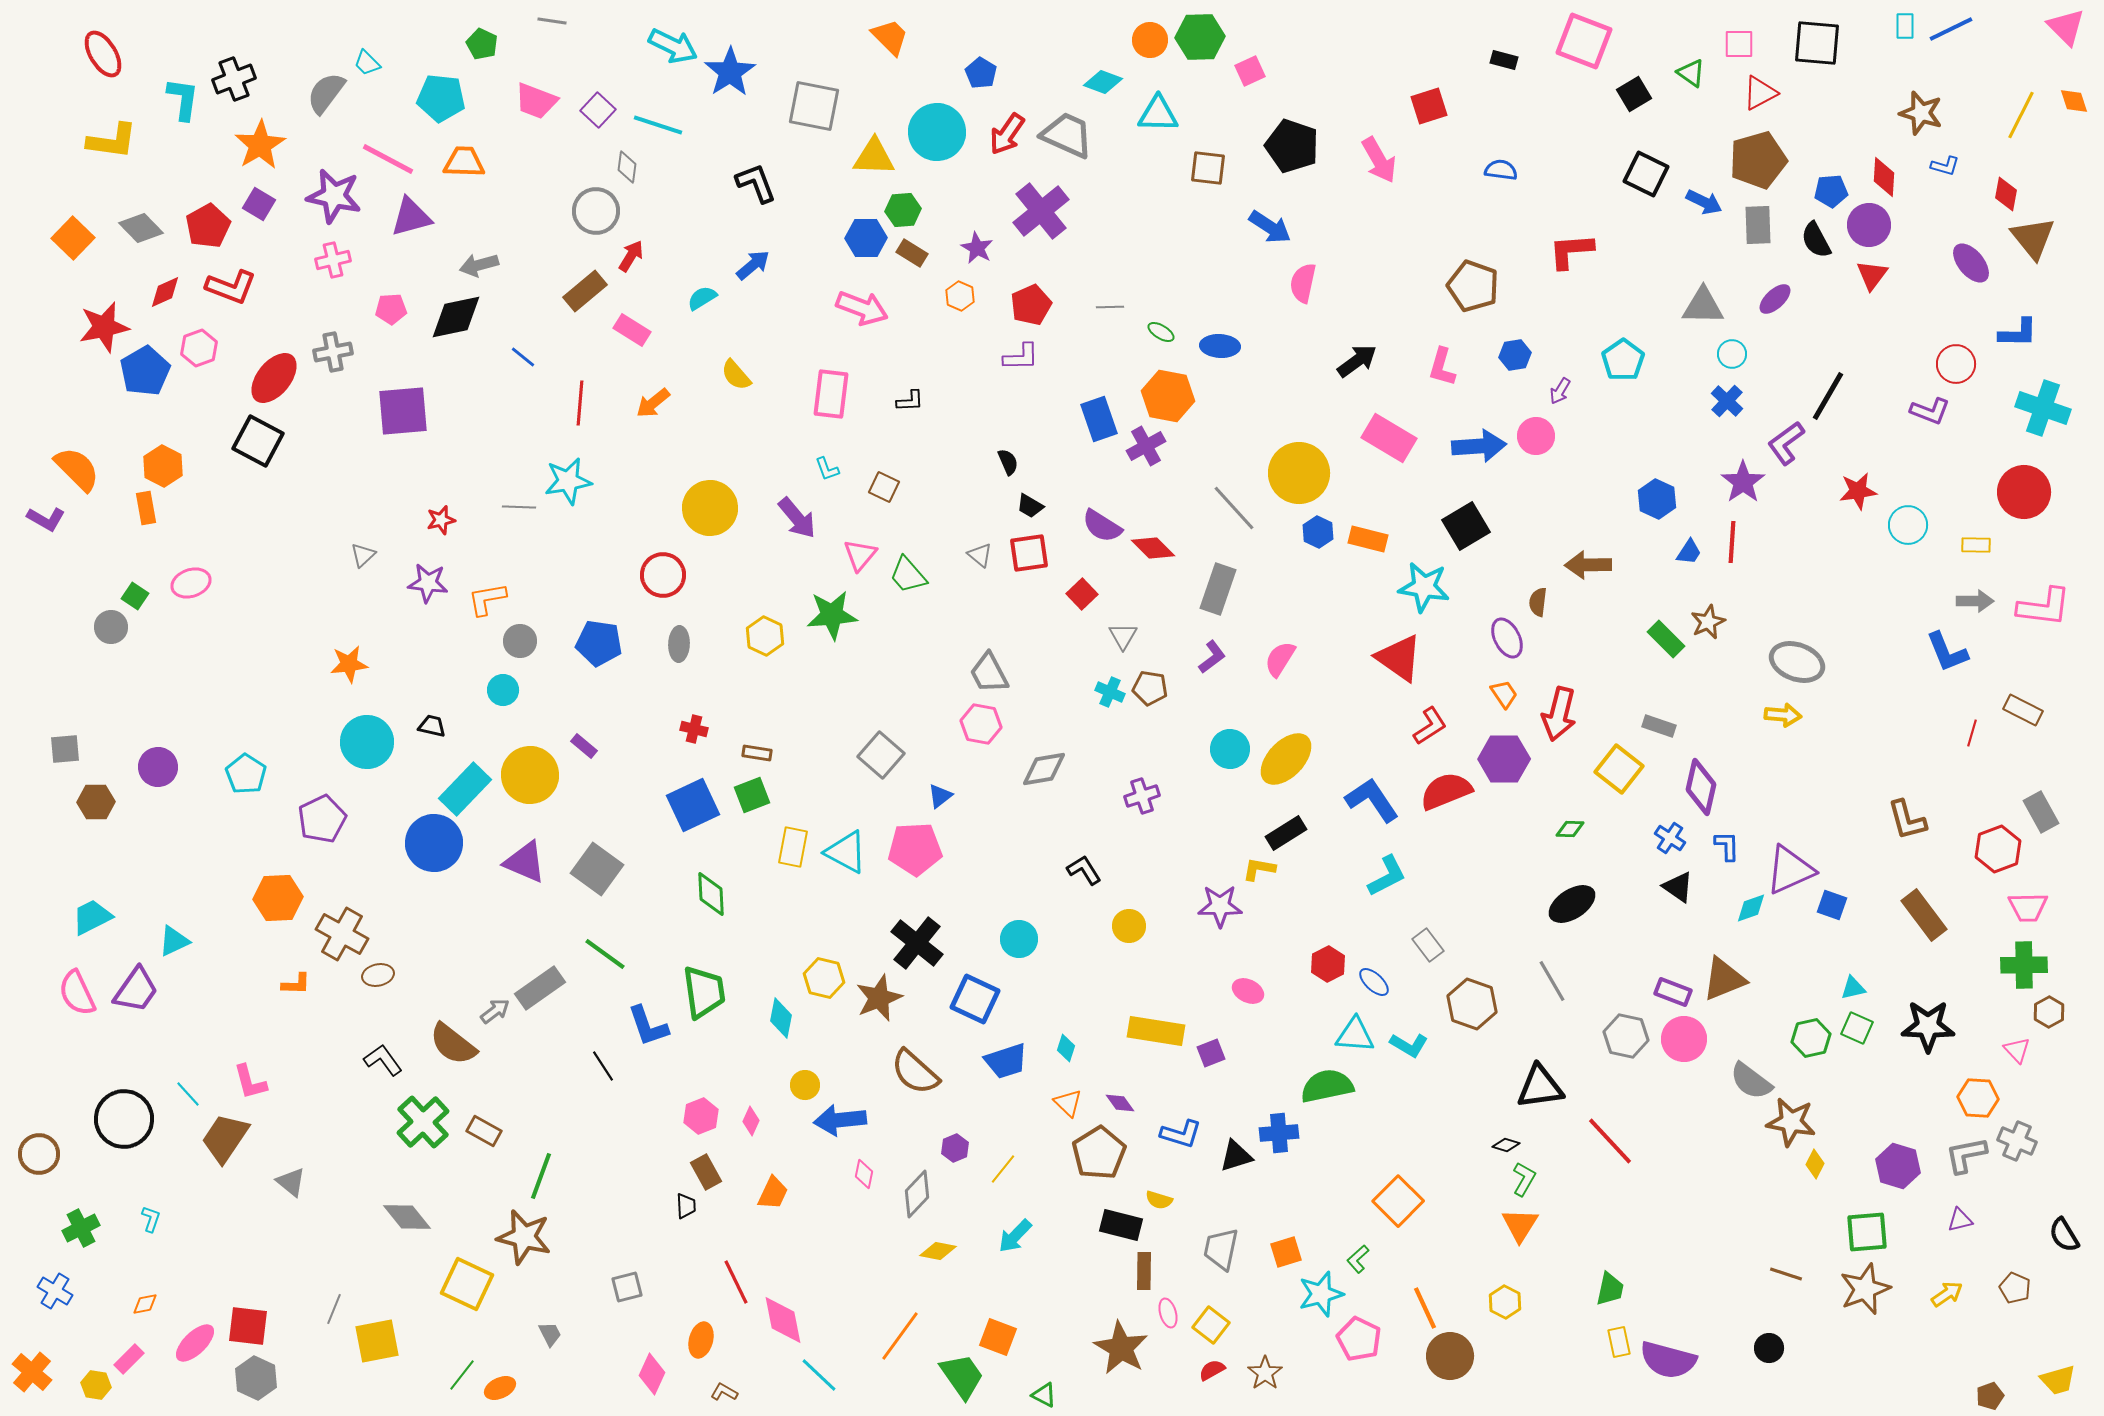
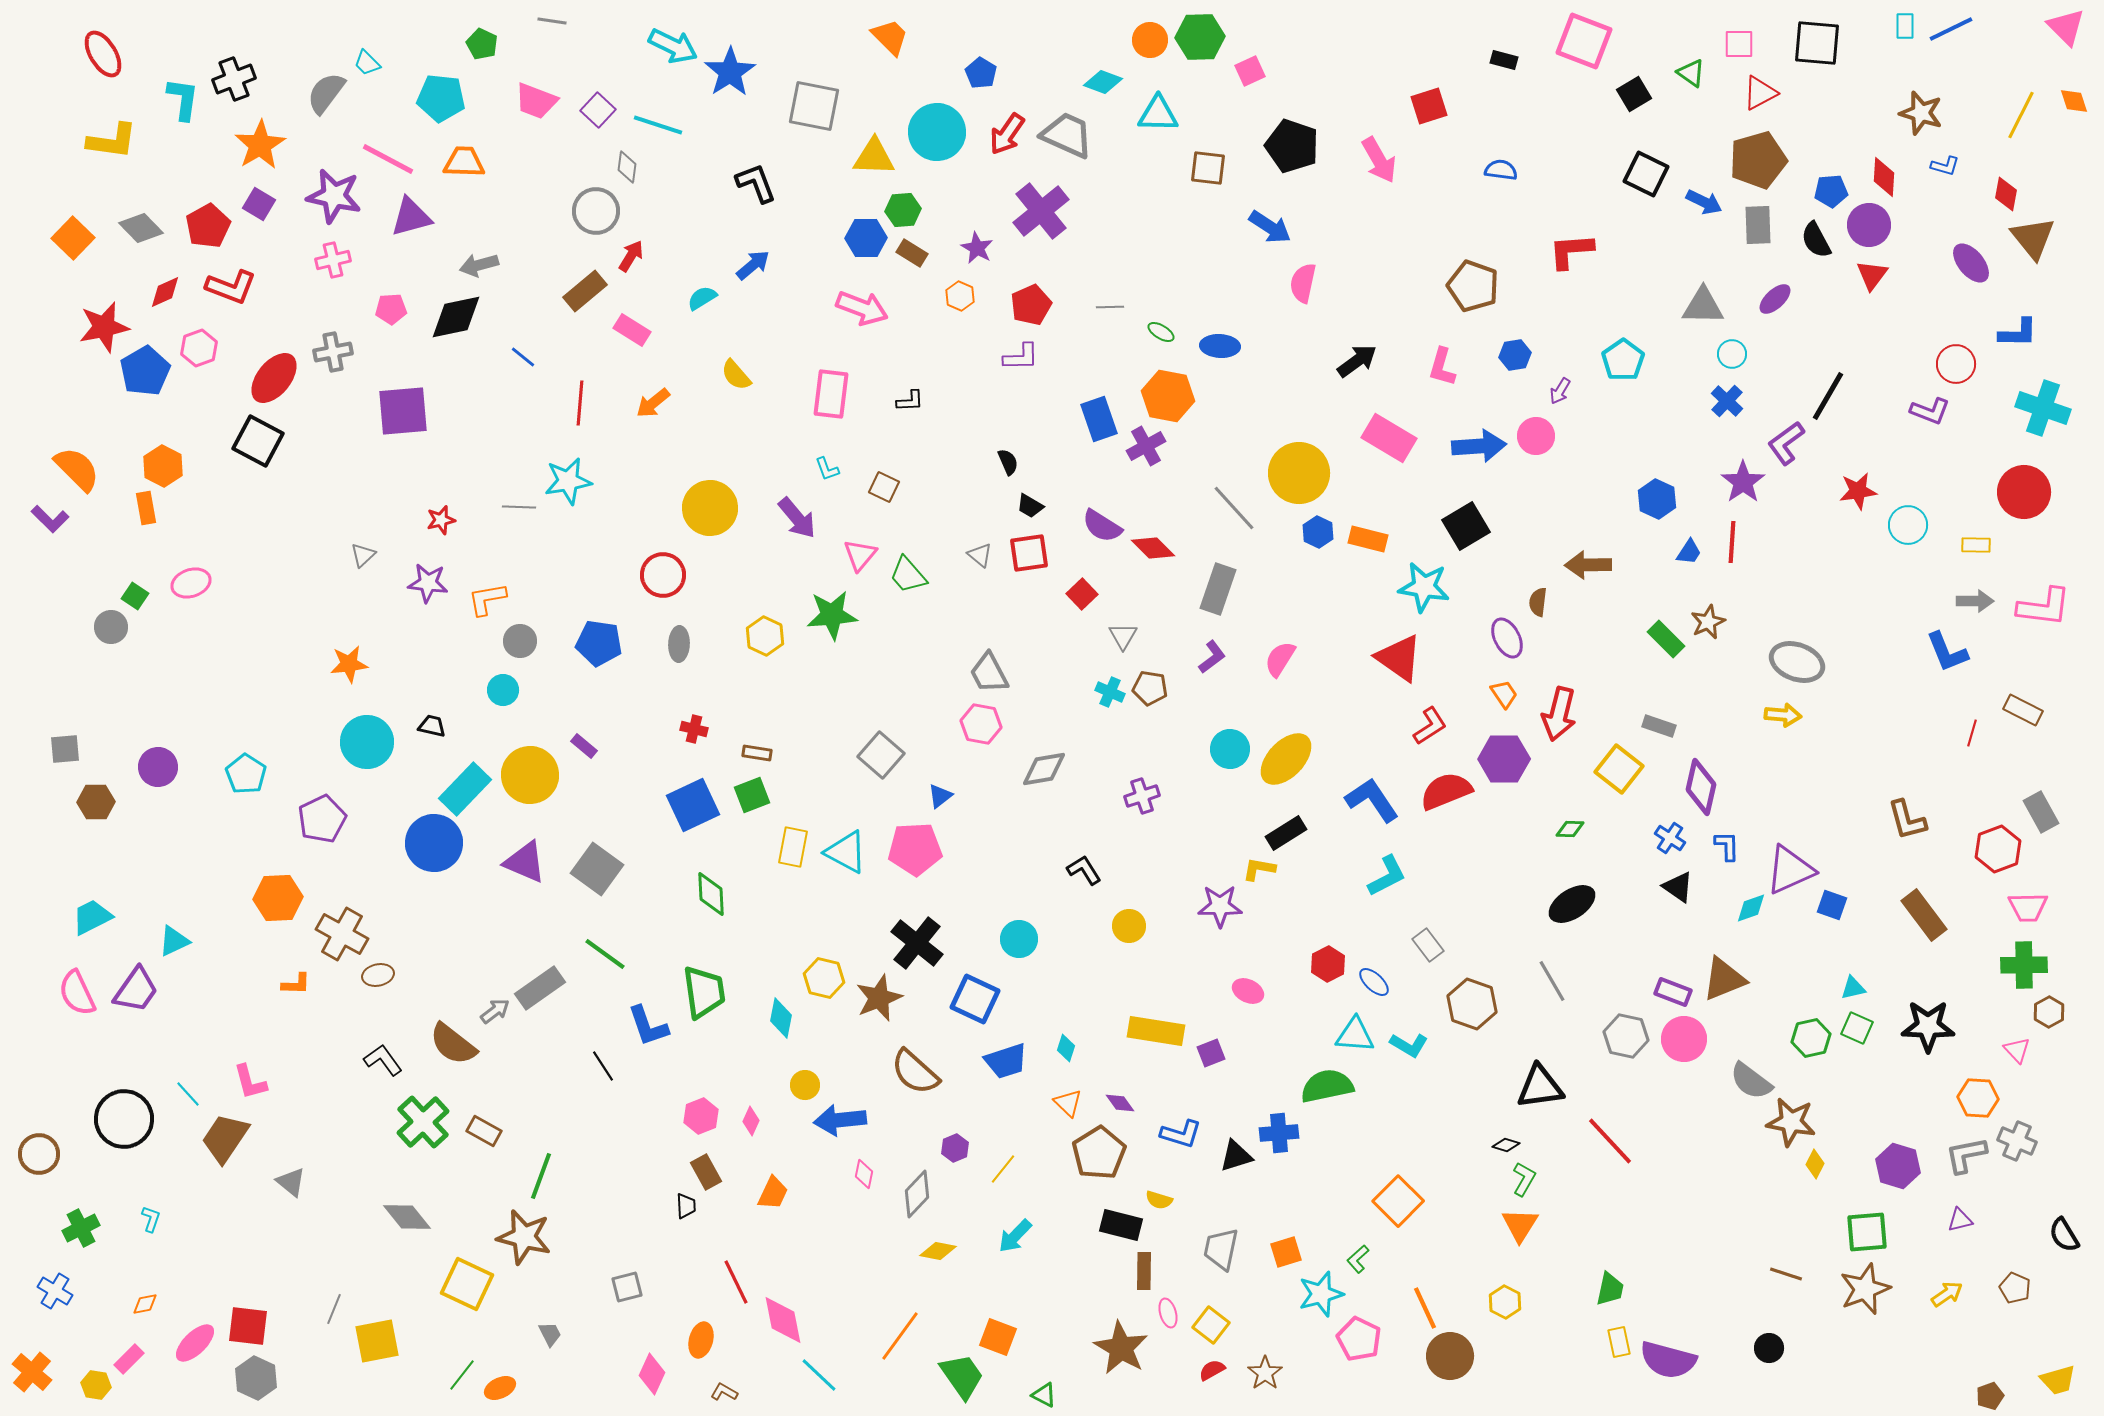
purple L-shape at (46, 519): moved 4 px right; rotated 15 degrees clockwise
